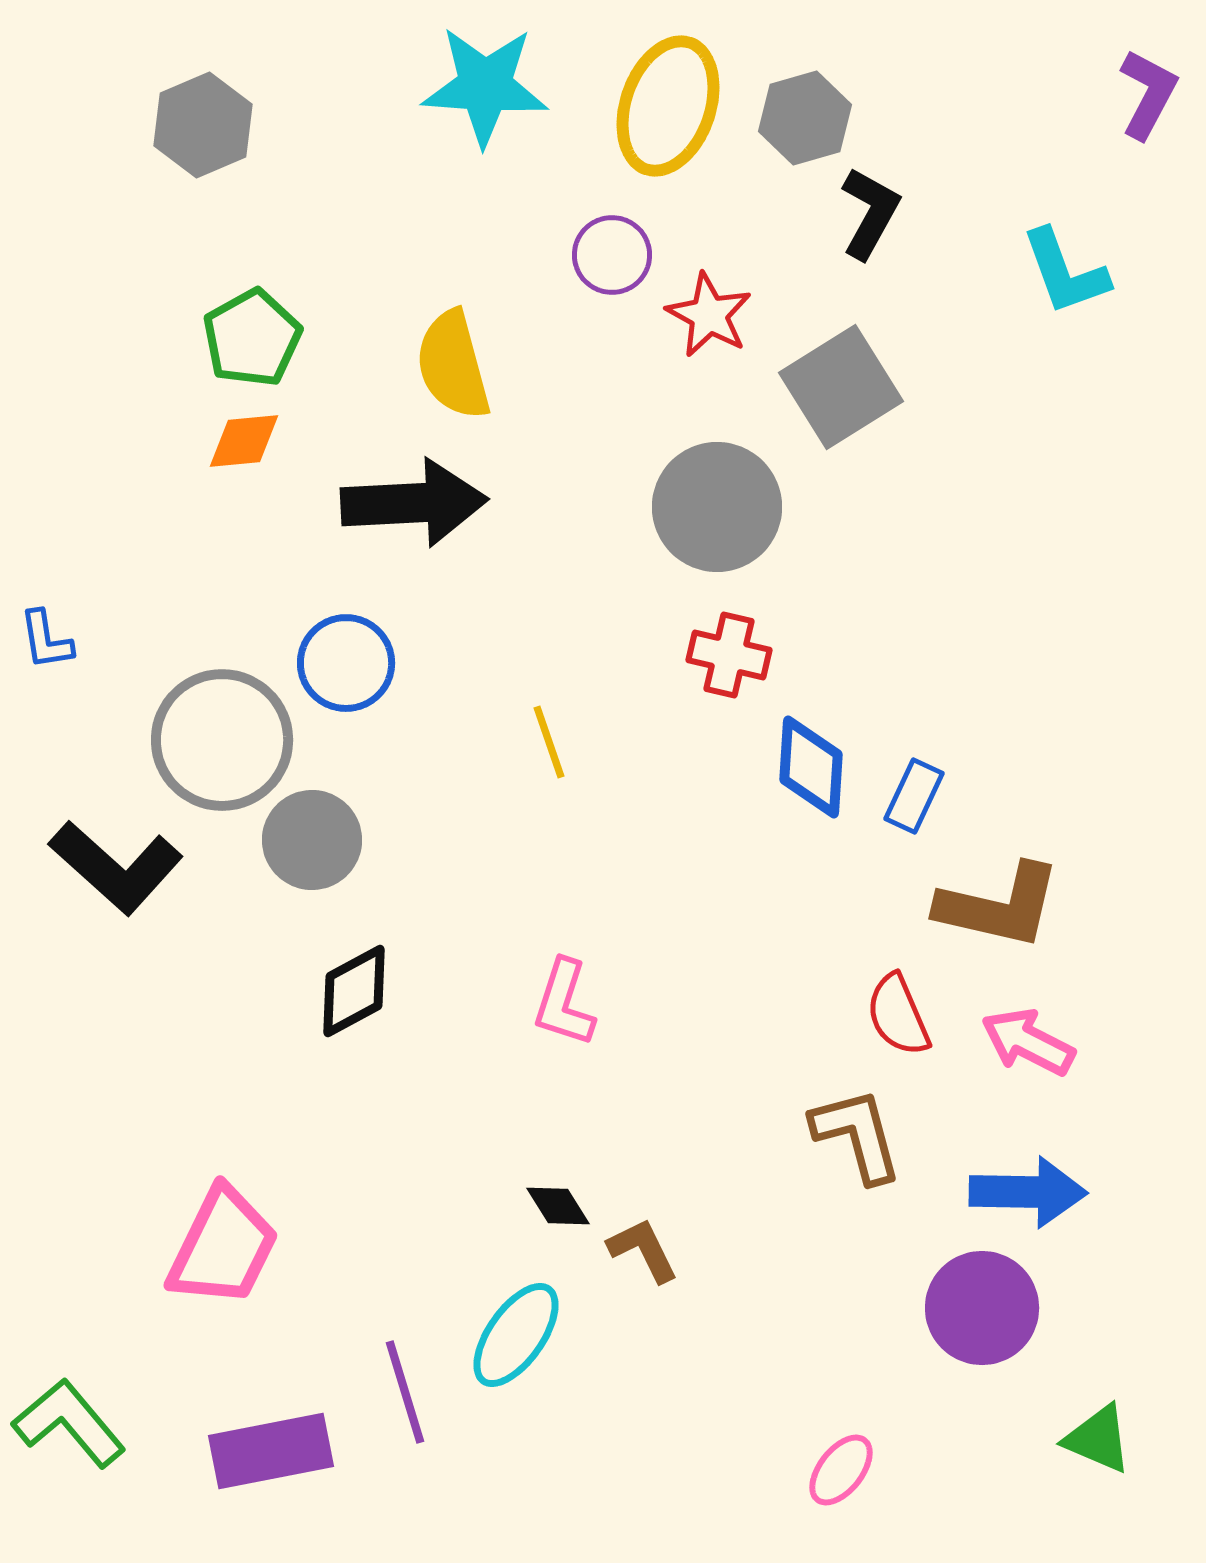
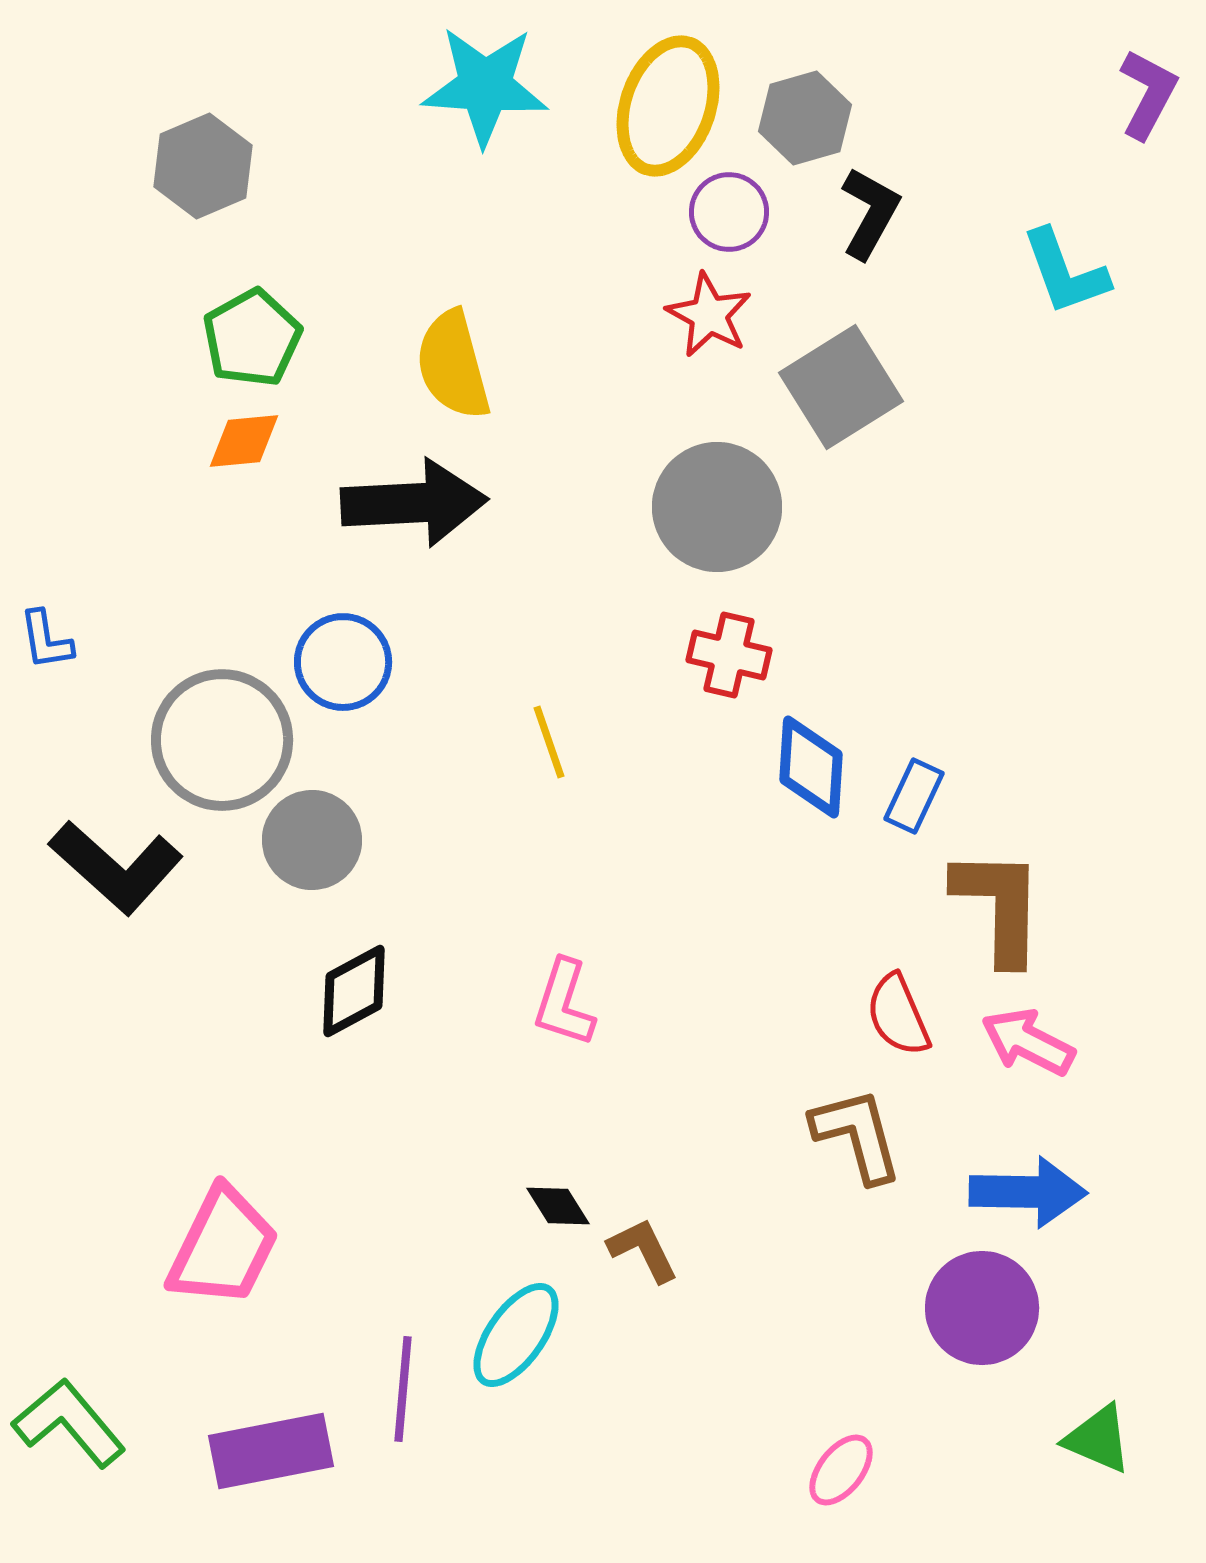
gray hexagon at (203, 125): moved 41 px down
purple circle at (612, 255): moved 117 px right, 43 px up
blue circle at (346, 663): moved 3 px left, 1 px up
brown L-shape at (999, 906): rotated 102 degrees counterclockwise
purple line at (405, 1392): moved 2 px left, 3 px up; rotated 22 degrees clockwise
